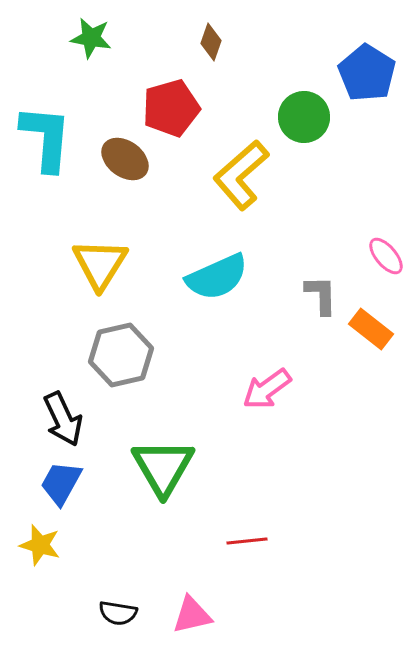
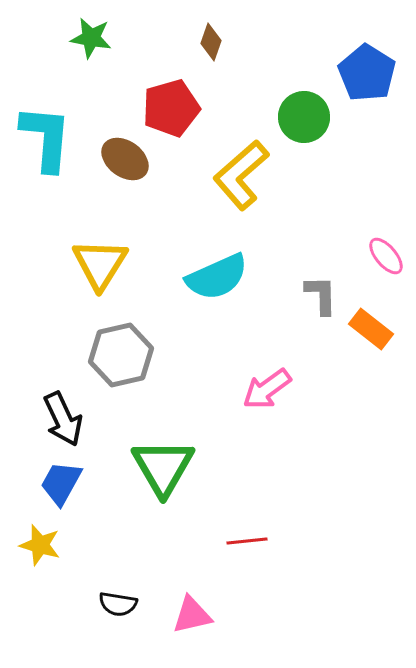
black semicircle: moved 9 px up
